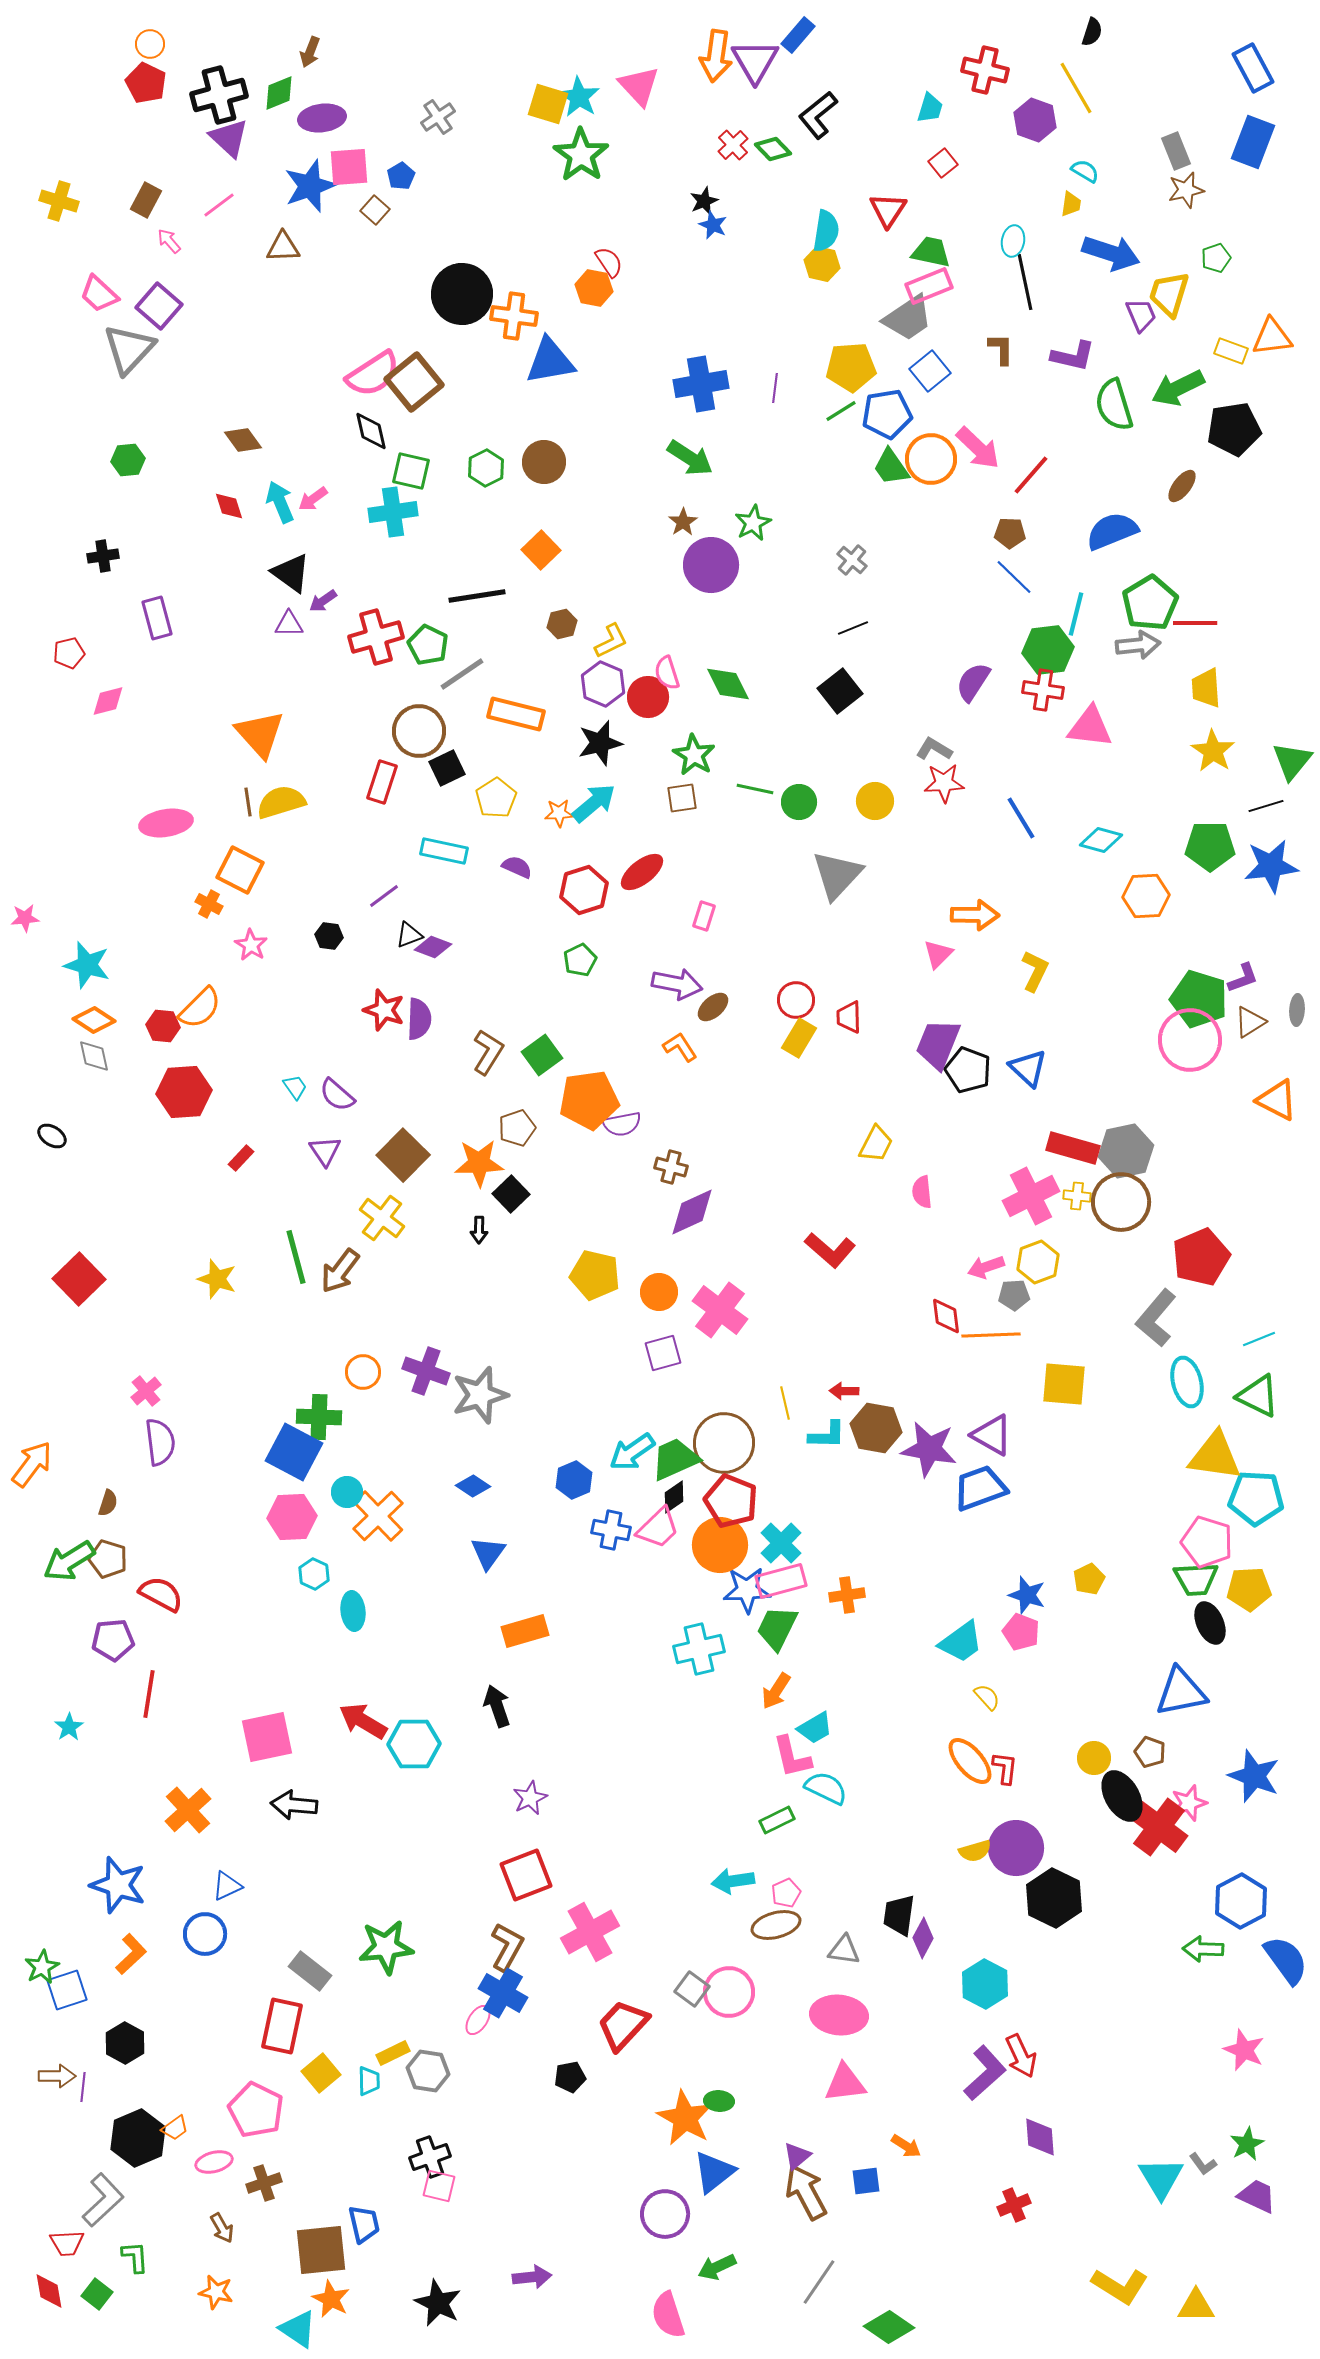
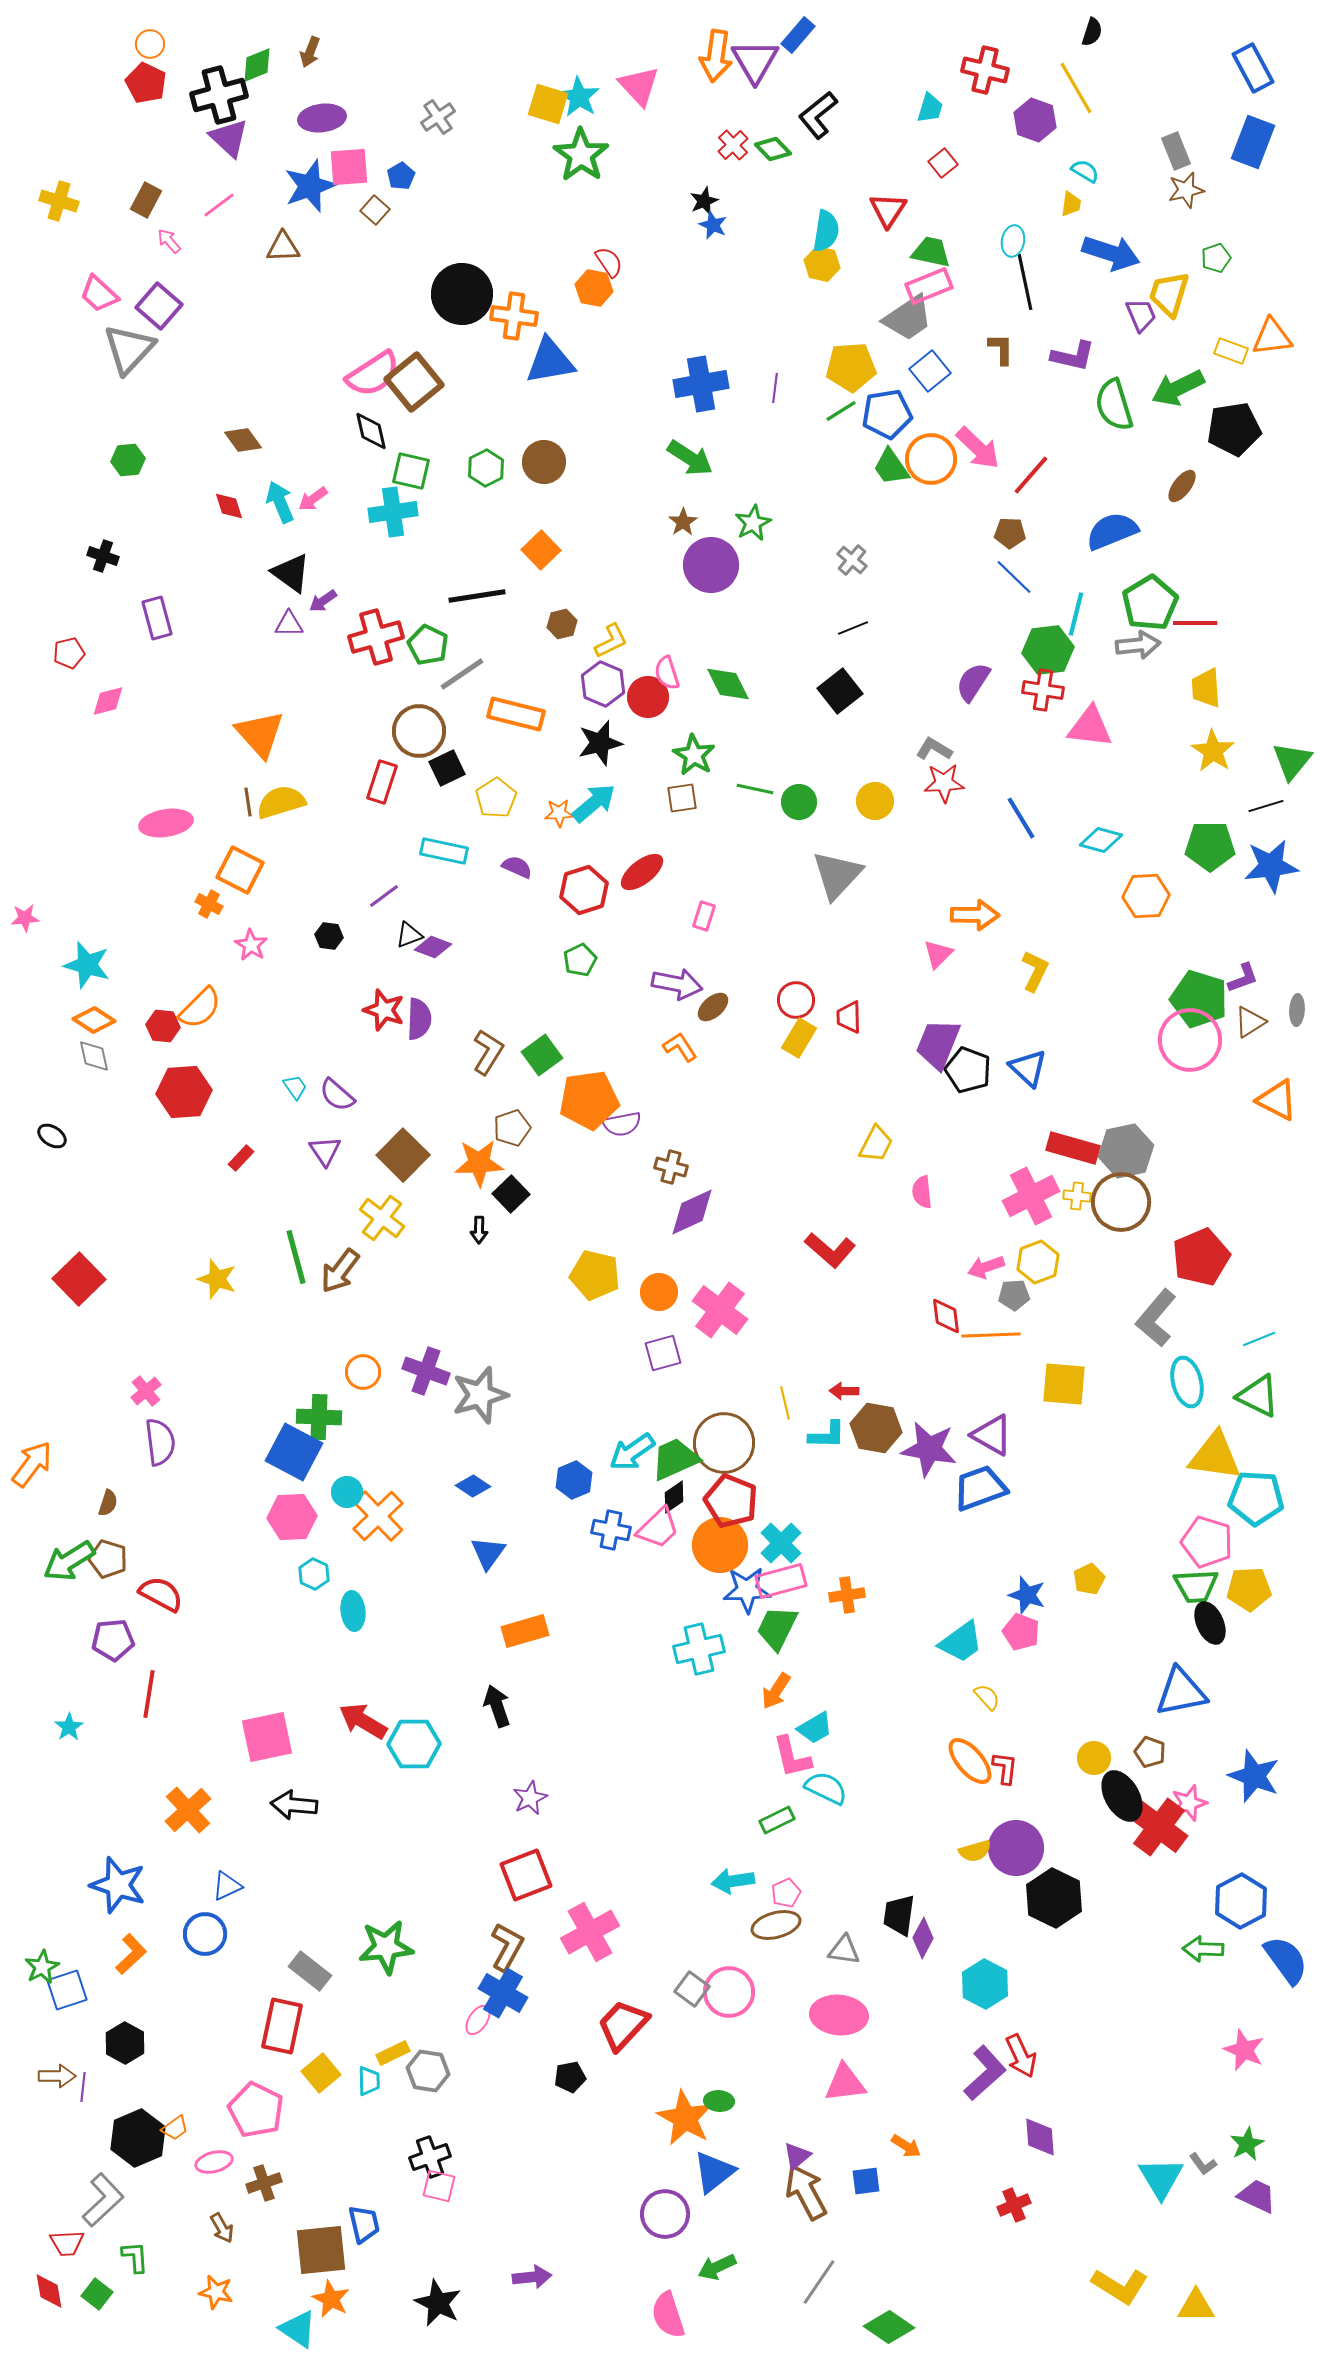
green diamond at (279, 93): moved 22 px left, 28 px up
black cross at (103, 556): rotated 28 degrees clockwise
brown pentagon at (517, 1128): moved 5 px left
green trapezoid at (1196, 1579): moved 7 px down
